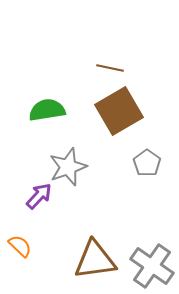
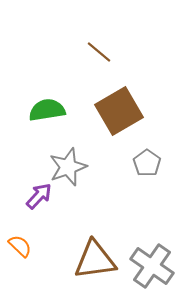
brown line: moved 11 px left, 16 px up; rotated 28 degrees clockwise
